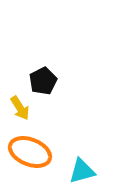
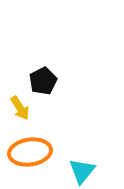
orange ellipse: rotated 30 degrees counterclockwise
cyan triangle: rotated 36 degrees counterclockwise
